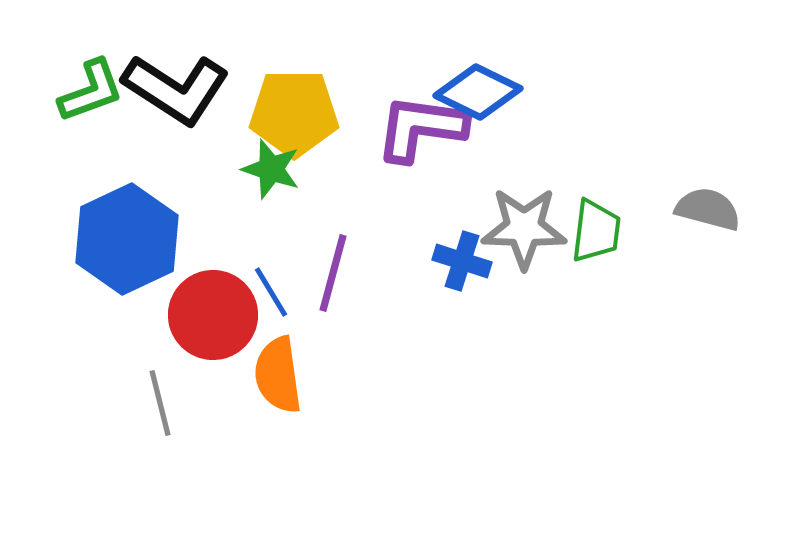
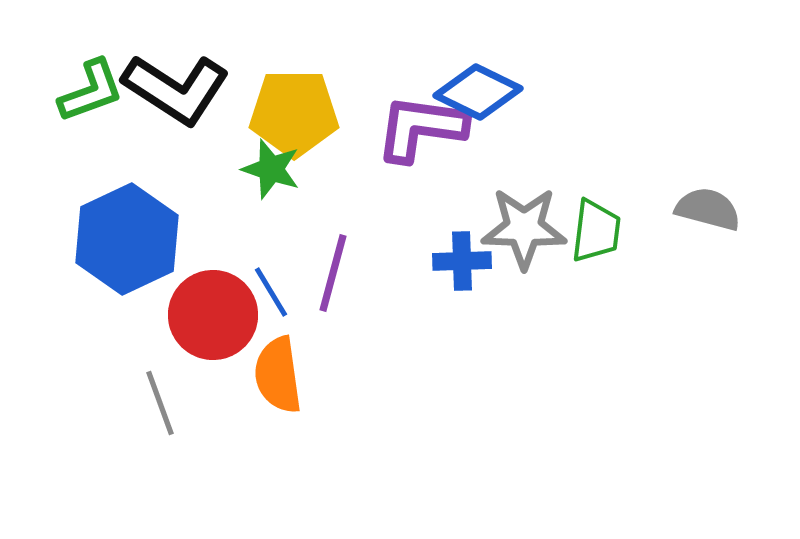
blue cross: rotated 20 degrees counterclockwise
gray line: rotated 6 degrees counterclockwise
